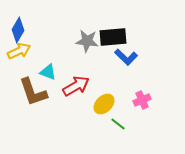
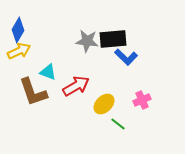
black rectangle: moved 2 px down
